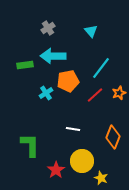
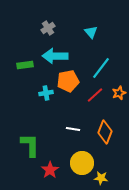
cyan triangle: moved 1 px down
cyan arrow: moved 2 px right
cyan cross: rotated 24 degrees clockwise
orange diamond: moved 8 px left, 5 px up
yellow circle: moved 2 px down
red star: moved 6 px left
yellow star: rotated 16 degrees counterclockwise
